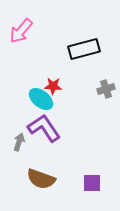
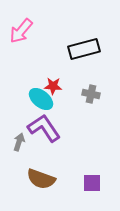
gray cross: moved 15 px left, 5 px down; rotated 30 degrees clockwise
